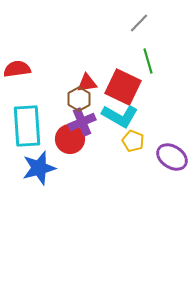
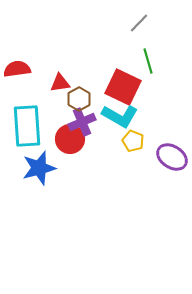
red triangle: moved 27 px left
